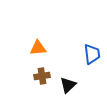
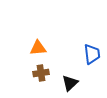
brown cross: moved 1 px left, 3 px up
black triangle: moved 2 px right, 2 px up
